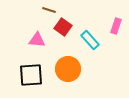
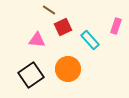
brown line: rotated 16 degrees clockwise
red square: rotated 30 degrees clockwise
black square: rotated 30 degrees counterclockwise
